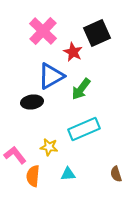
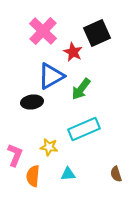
pink L-shape: rotated 60 degrees clockwise
